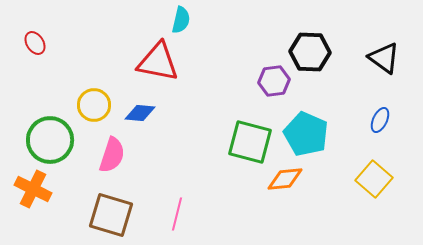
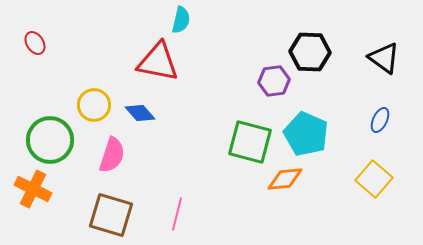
blue diamond: rotated 44 degrees clockwise
